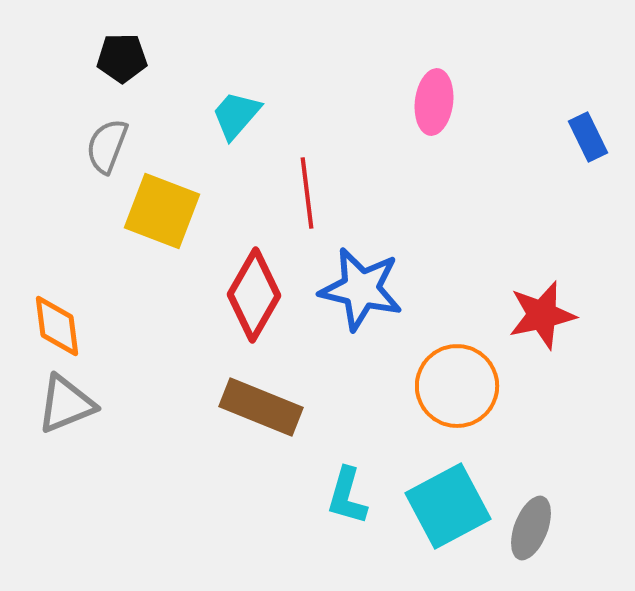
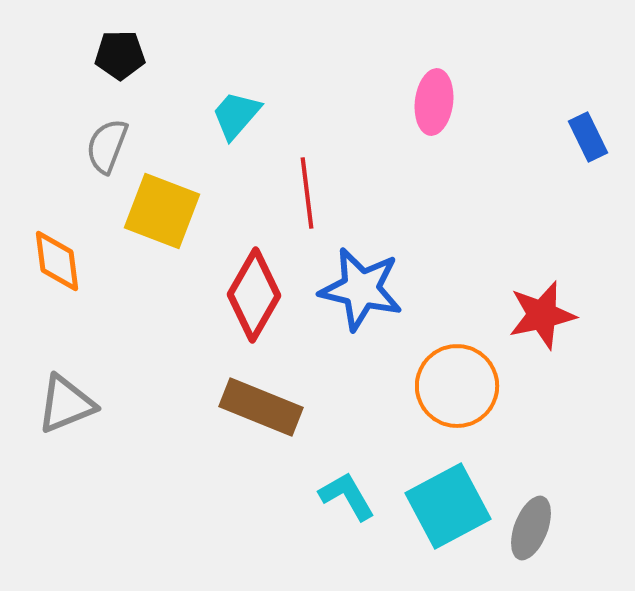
black pentagon: moved 2 px left, 3 px up
orange diamond: moved 65 px up
cyan L-shape: rotated 134 degrees clockwise
